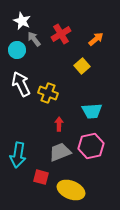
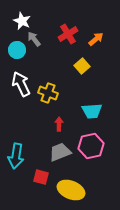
red cross: moved 7 px right
cyan arrow: moved 2 px left, 1 px down
